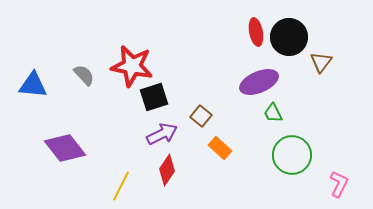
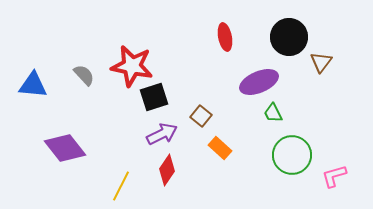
red ellipse: moved 31 px left, 5 px down
pink L-shape: moved 5 px left, 8 px up; rotated 132 degrees counterclockwise
